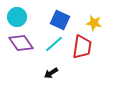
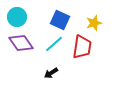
yellow star: rotated 28 degrees counterclockwise
